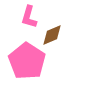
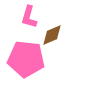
pink pentagon: moved 1 px left, 2 px up; rotated 27 degrees counterclockwise
